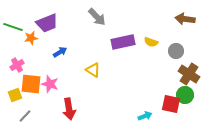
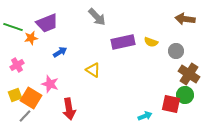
orange square: moved 14 px down; rotated 25 degrees clockwise
